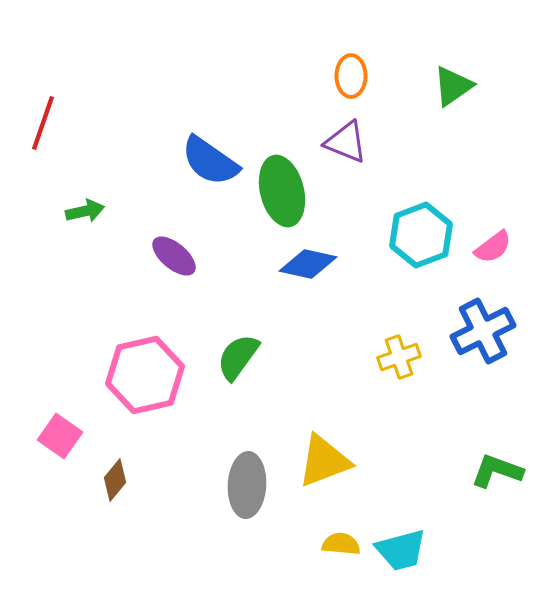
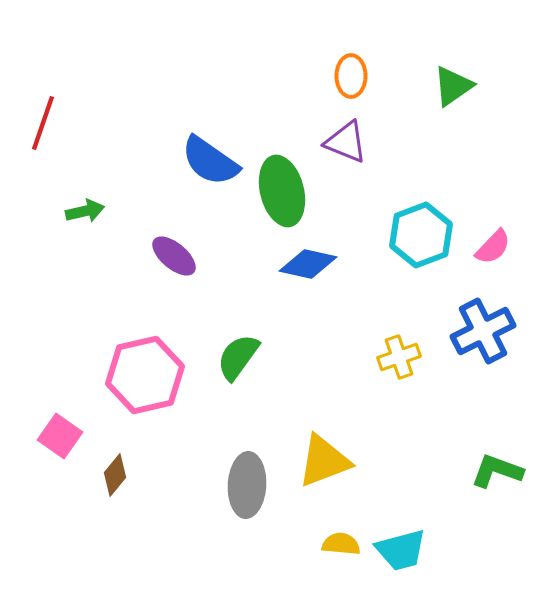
pink semicircle: rotated 9 degrees counterclockwise
brown diamond: moved 5 px up
